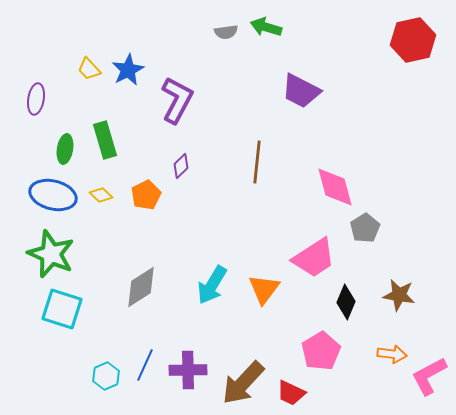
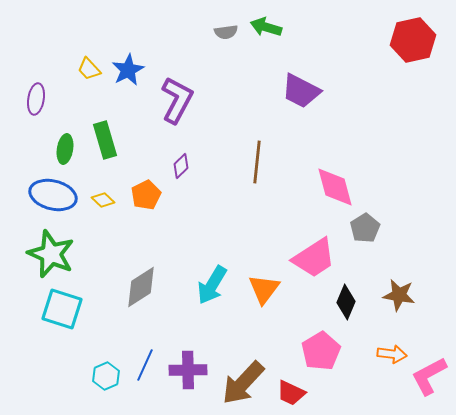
yellow diamond: moved 2 px right, 5 px down
